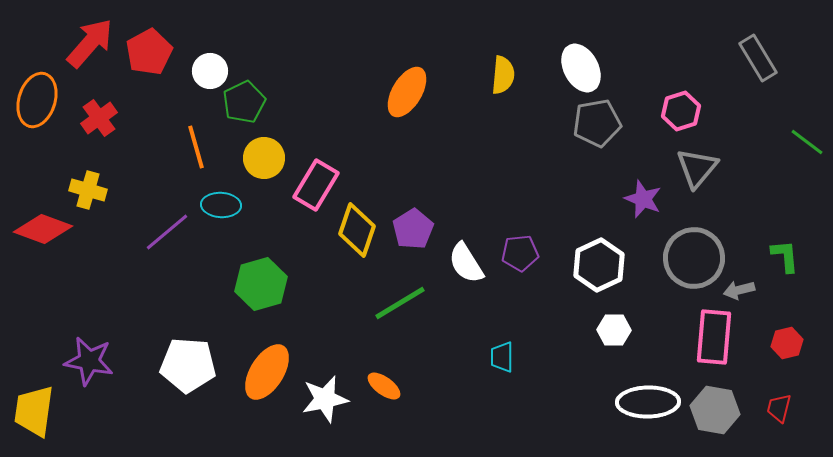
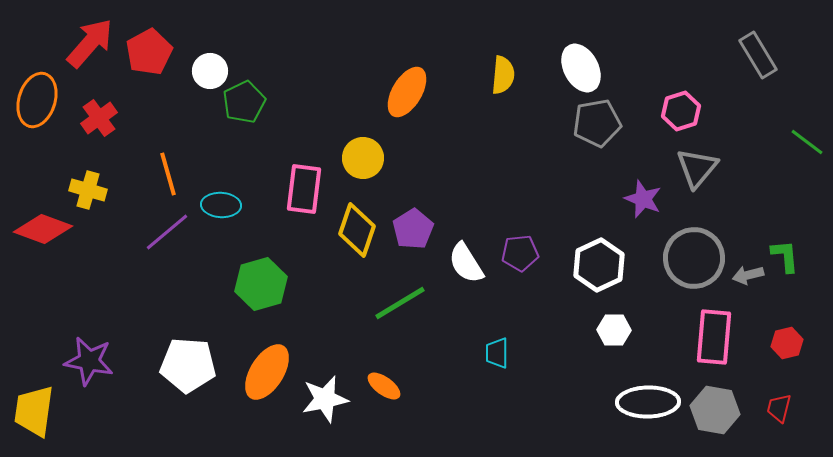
gray rectangle at (758, 58): moved 3 px up
orange line at (196, 147): moved 28 px left, 27 px down
yellow circle at (264, 158): moved 99 px right
pink rectangle at (316, 185): moved 12 px left, 4 px down; rotated 24 degrees counterclockwise
gray arrow at (739, 290): moved 9 px right, 15 px up
cyan trapezoid at (502, 357): moved 5 px left, 4 px up
